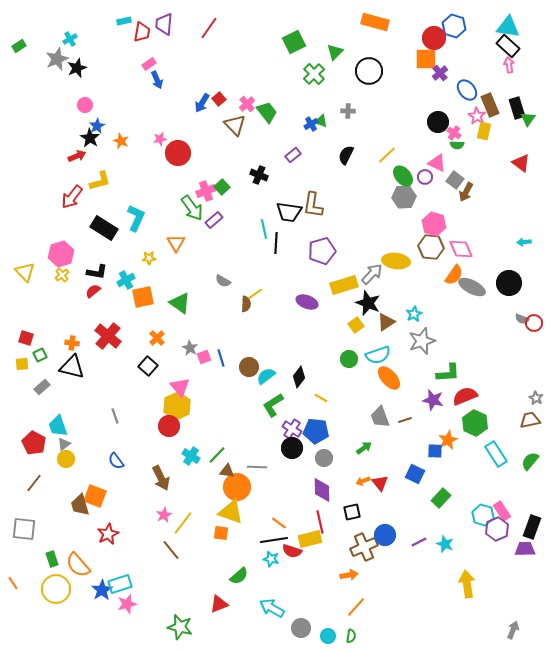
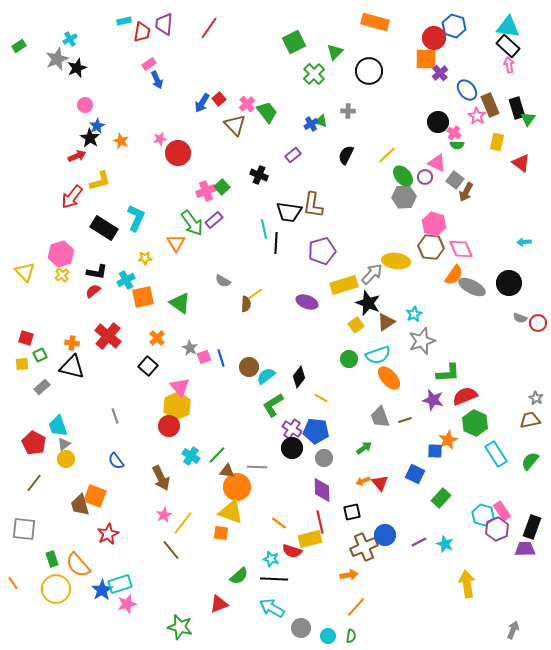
yellow rectangle at (484, 131): moved 13 px right, 11 px down
green arrow at (192, 208): moved 15 px down
yellow star at (149, 258): moved 4 px left
gray semicircle at (522, 319): moved 2 px left, 1 px up
red circle at (534, 323): moved 4 px right
black line at (274, 540): moved 39 px down; rotated 12 degrees clockwise
